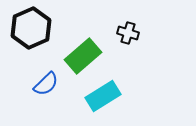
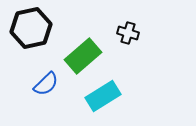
black hexagon: rotated 12 degrees clockwise
